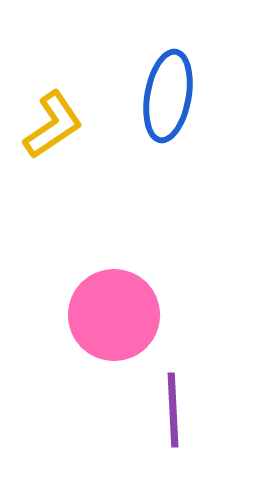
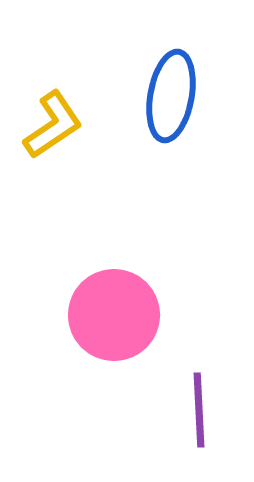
blue ellipse: moved 3 px right
purple line: moved 26 px right
